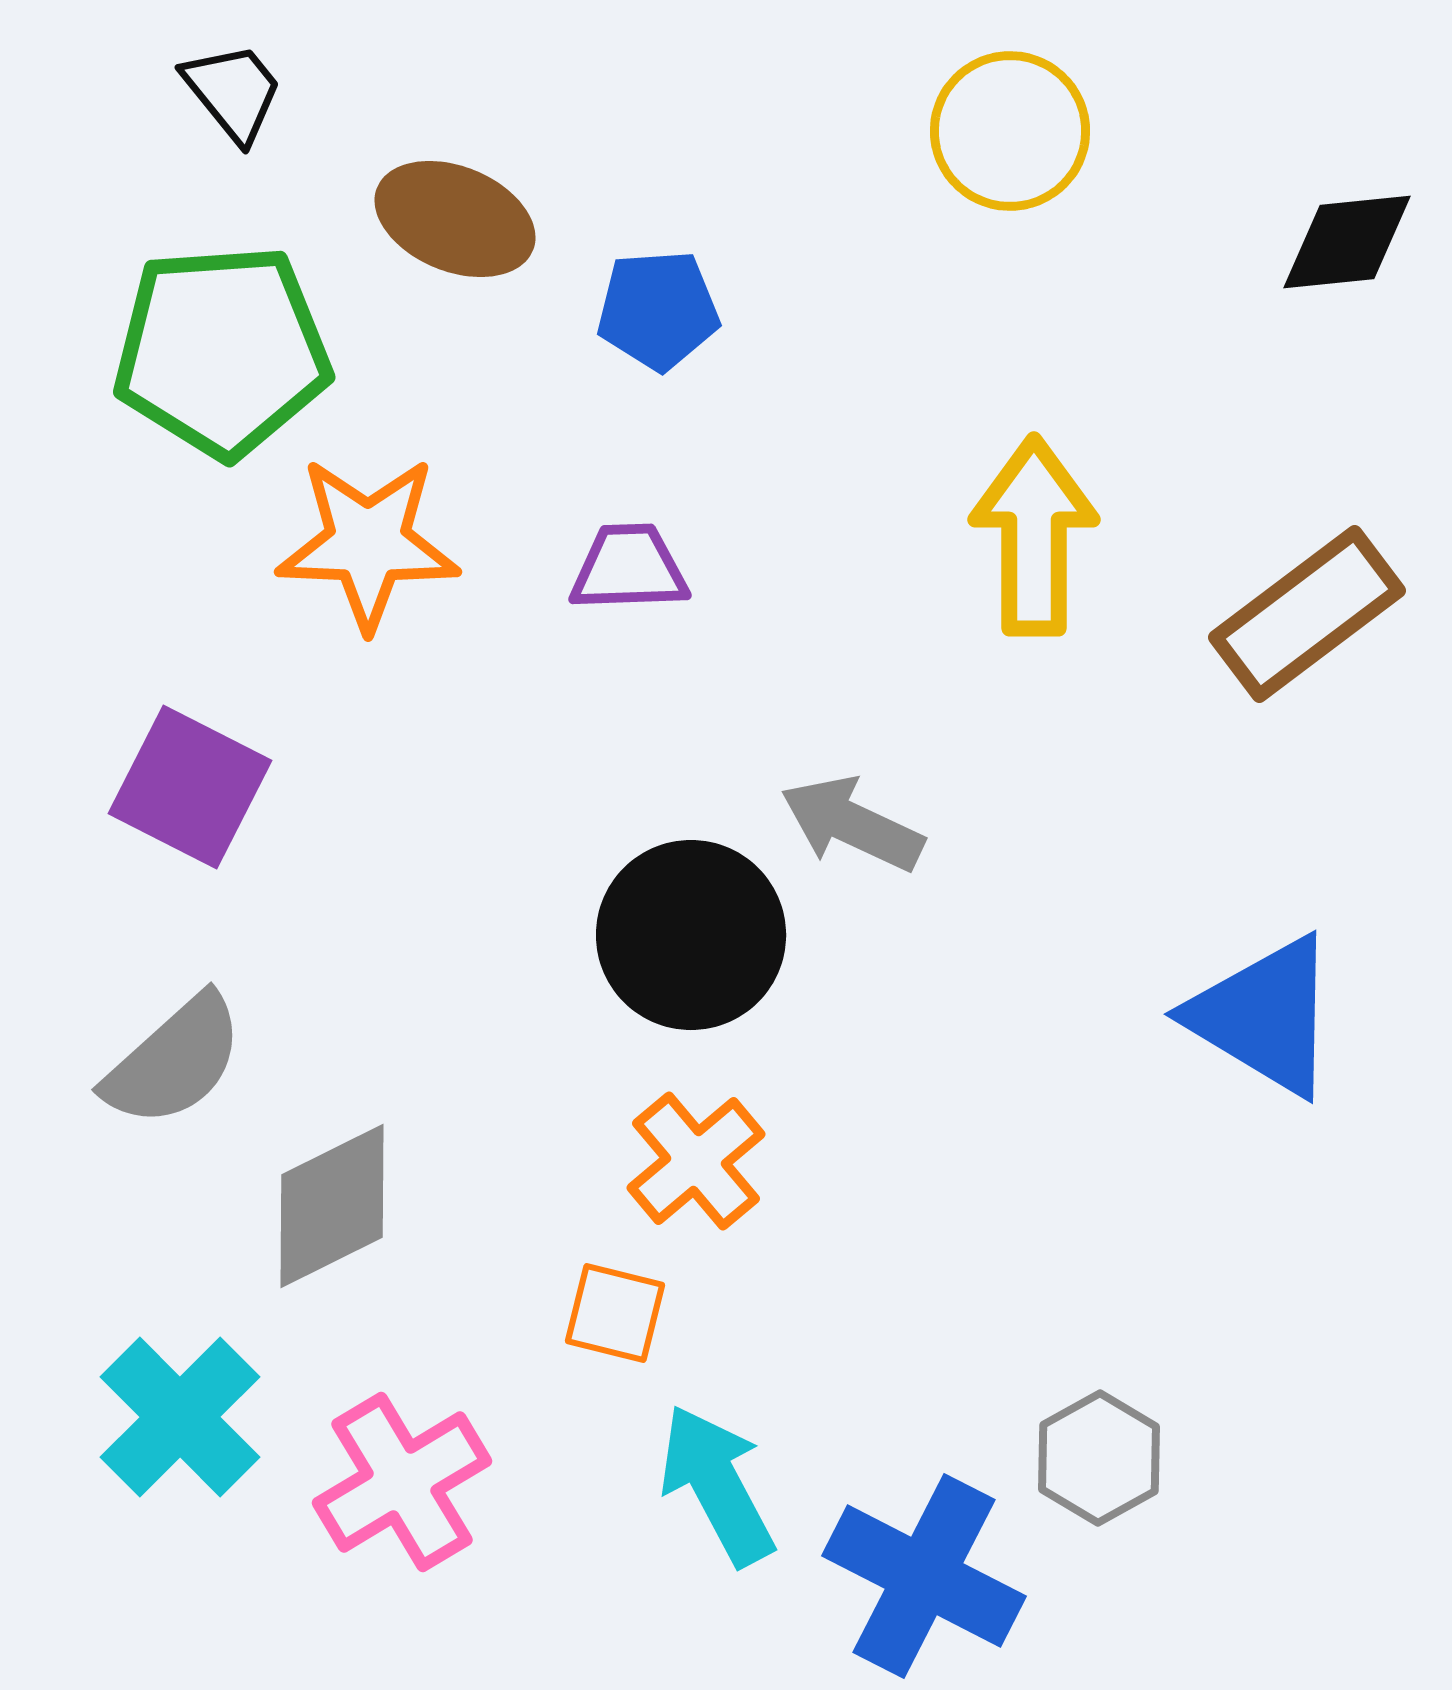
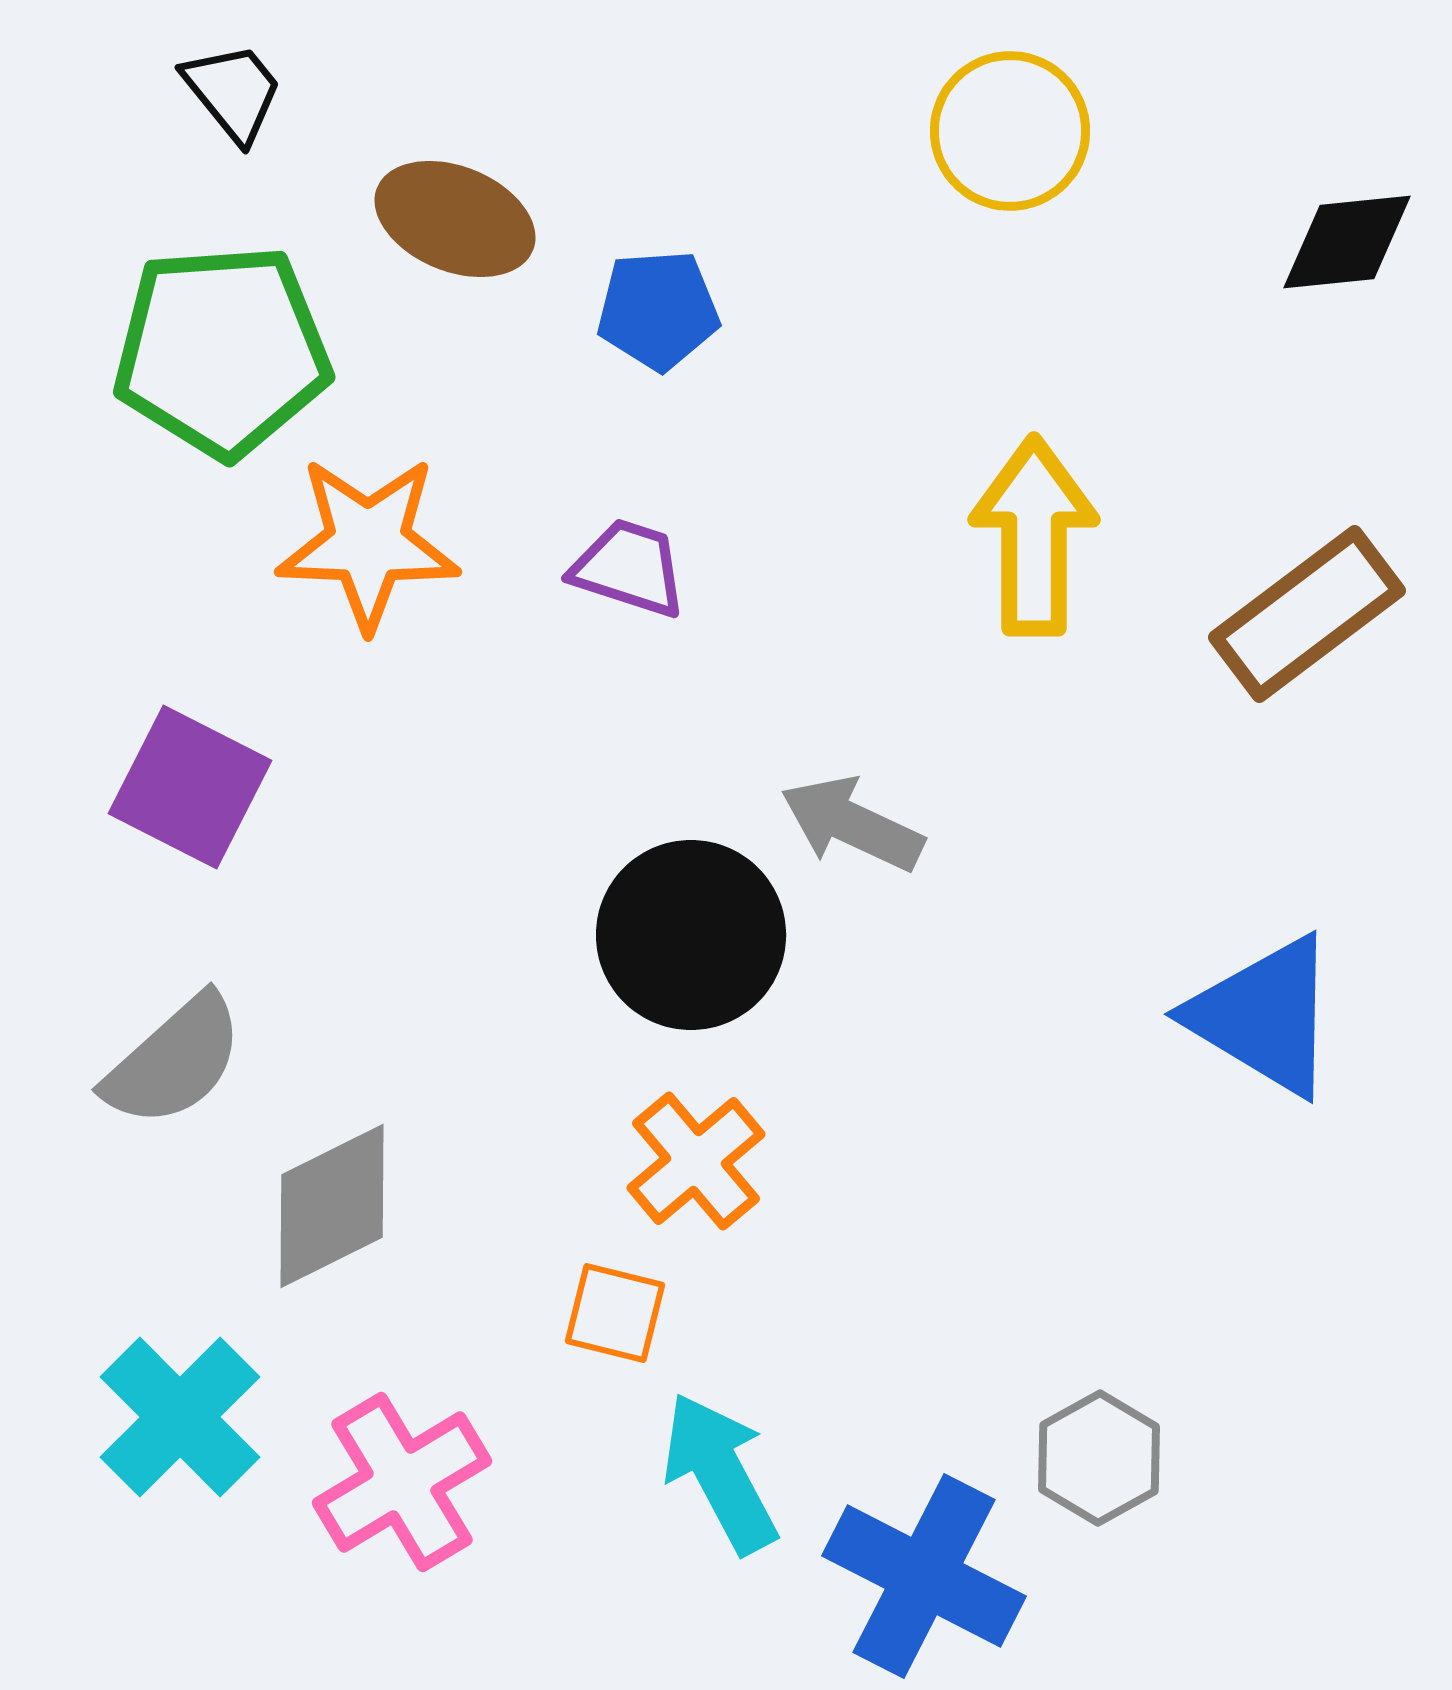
purple trapezoid: rotated 20 degrees clockwise
cyan arrow: moved 3 px right, 12 px up
